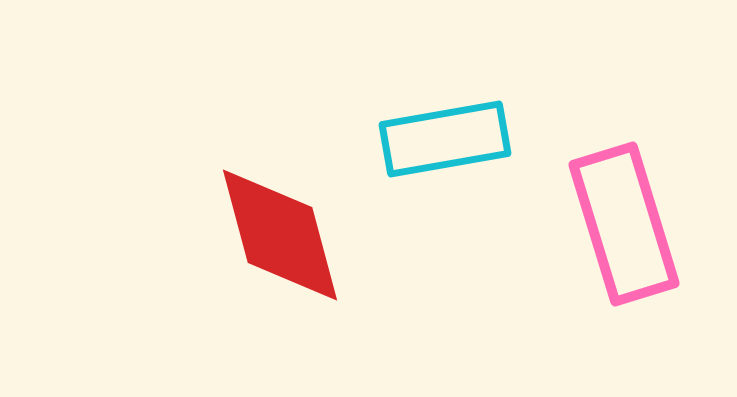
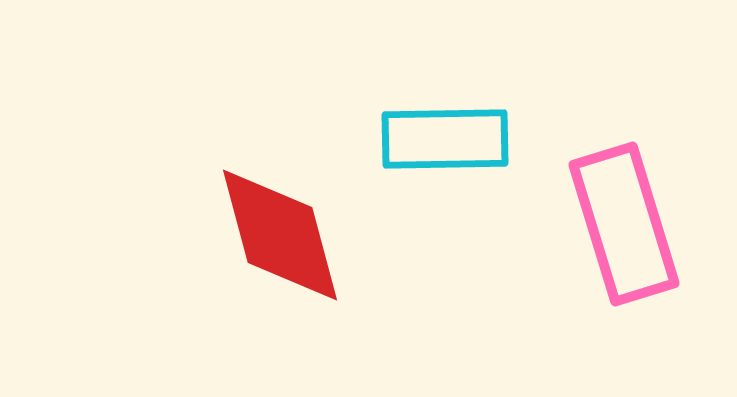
cyan rectangle: rotated 9 degrees clockwise
